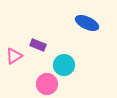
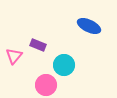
blue ellipse: moved 2 px right, 3 px down
pink triangle: rotated 18 degrees counterclockwise
pink circle: moved 1 px left, 1 px down
